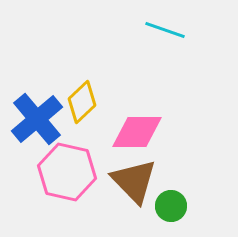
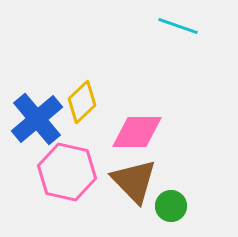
cyan line: moved 13 px right, 4 px up
